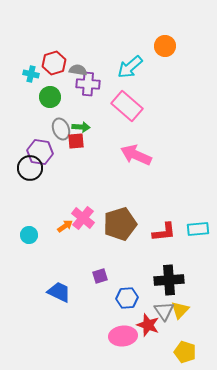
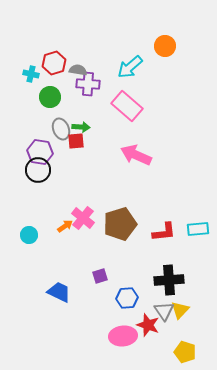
black circle: moved 8 px right, 2 px down
